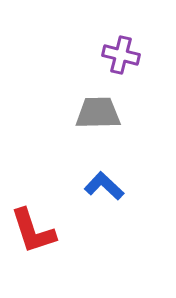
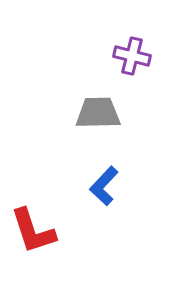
purple cross: moved 11 px right, 1 px down
blue L-shape: rotated 90 degrees counterclockwise
